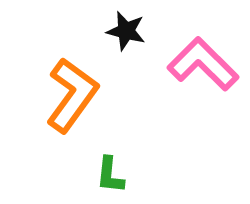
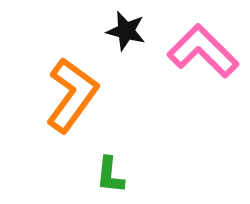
pink L-shape: moved 13 px up
